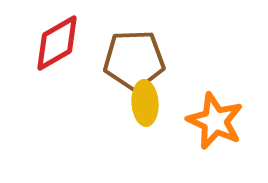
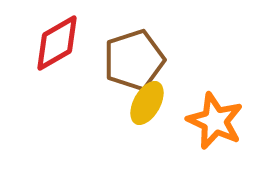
brown pentagon: rotated 16 degrees counterclockwise
yellow ellipse: moved 2 px right; rotated 33 degrees clockwise
